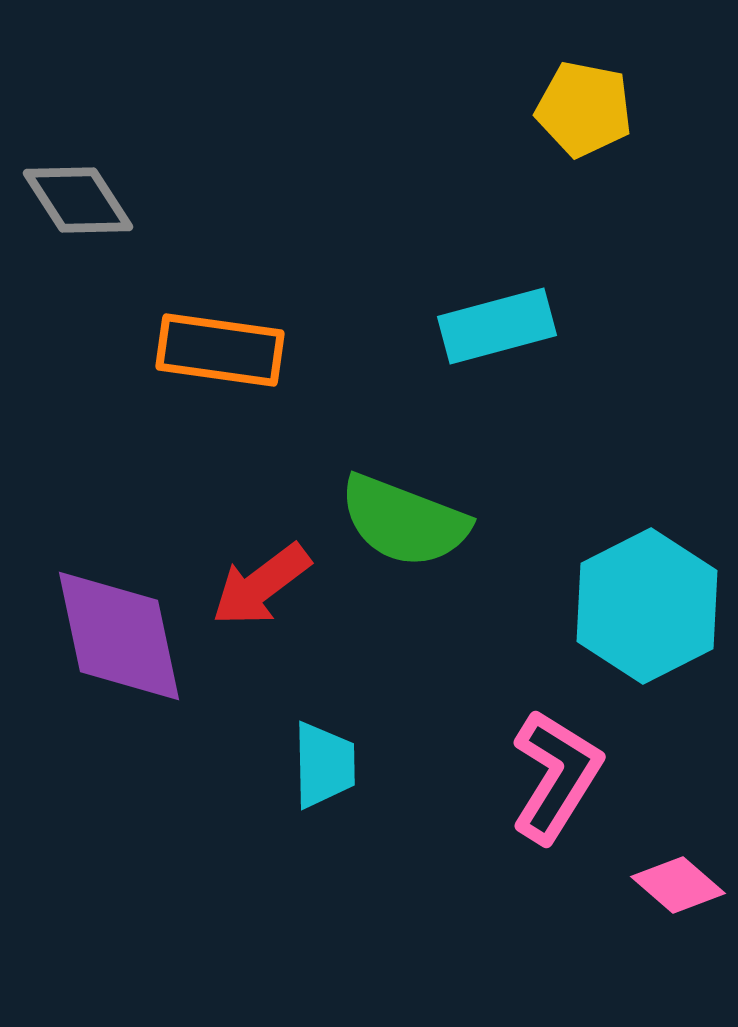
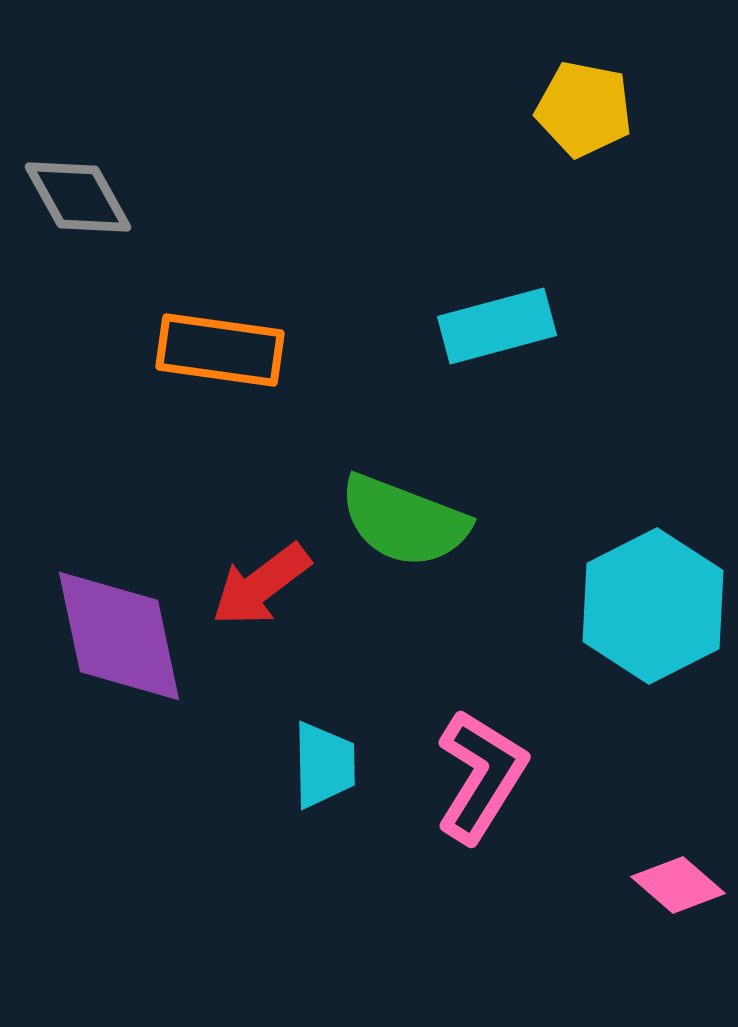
gray diamond: moved 3 px up; rotated 4 degrees clockwise
cyan hexagon: moved 6 px right
pink L-shape: moved 75 px left
